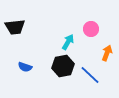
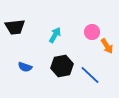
pink circle: moved 1 px right, 3 px down
cyan arrow: moved 13 px left, 7 px up
orange arrow: moved 7 px up; rotated 126 degrees clockwise
black hexagon: moved 1 px left
